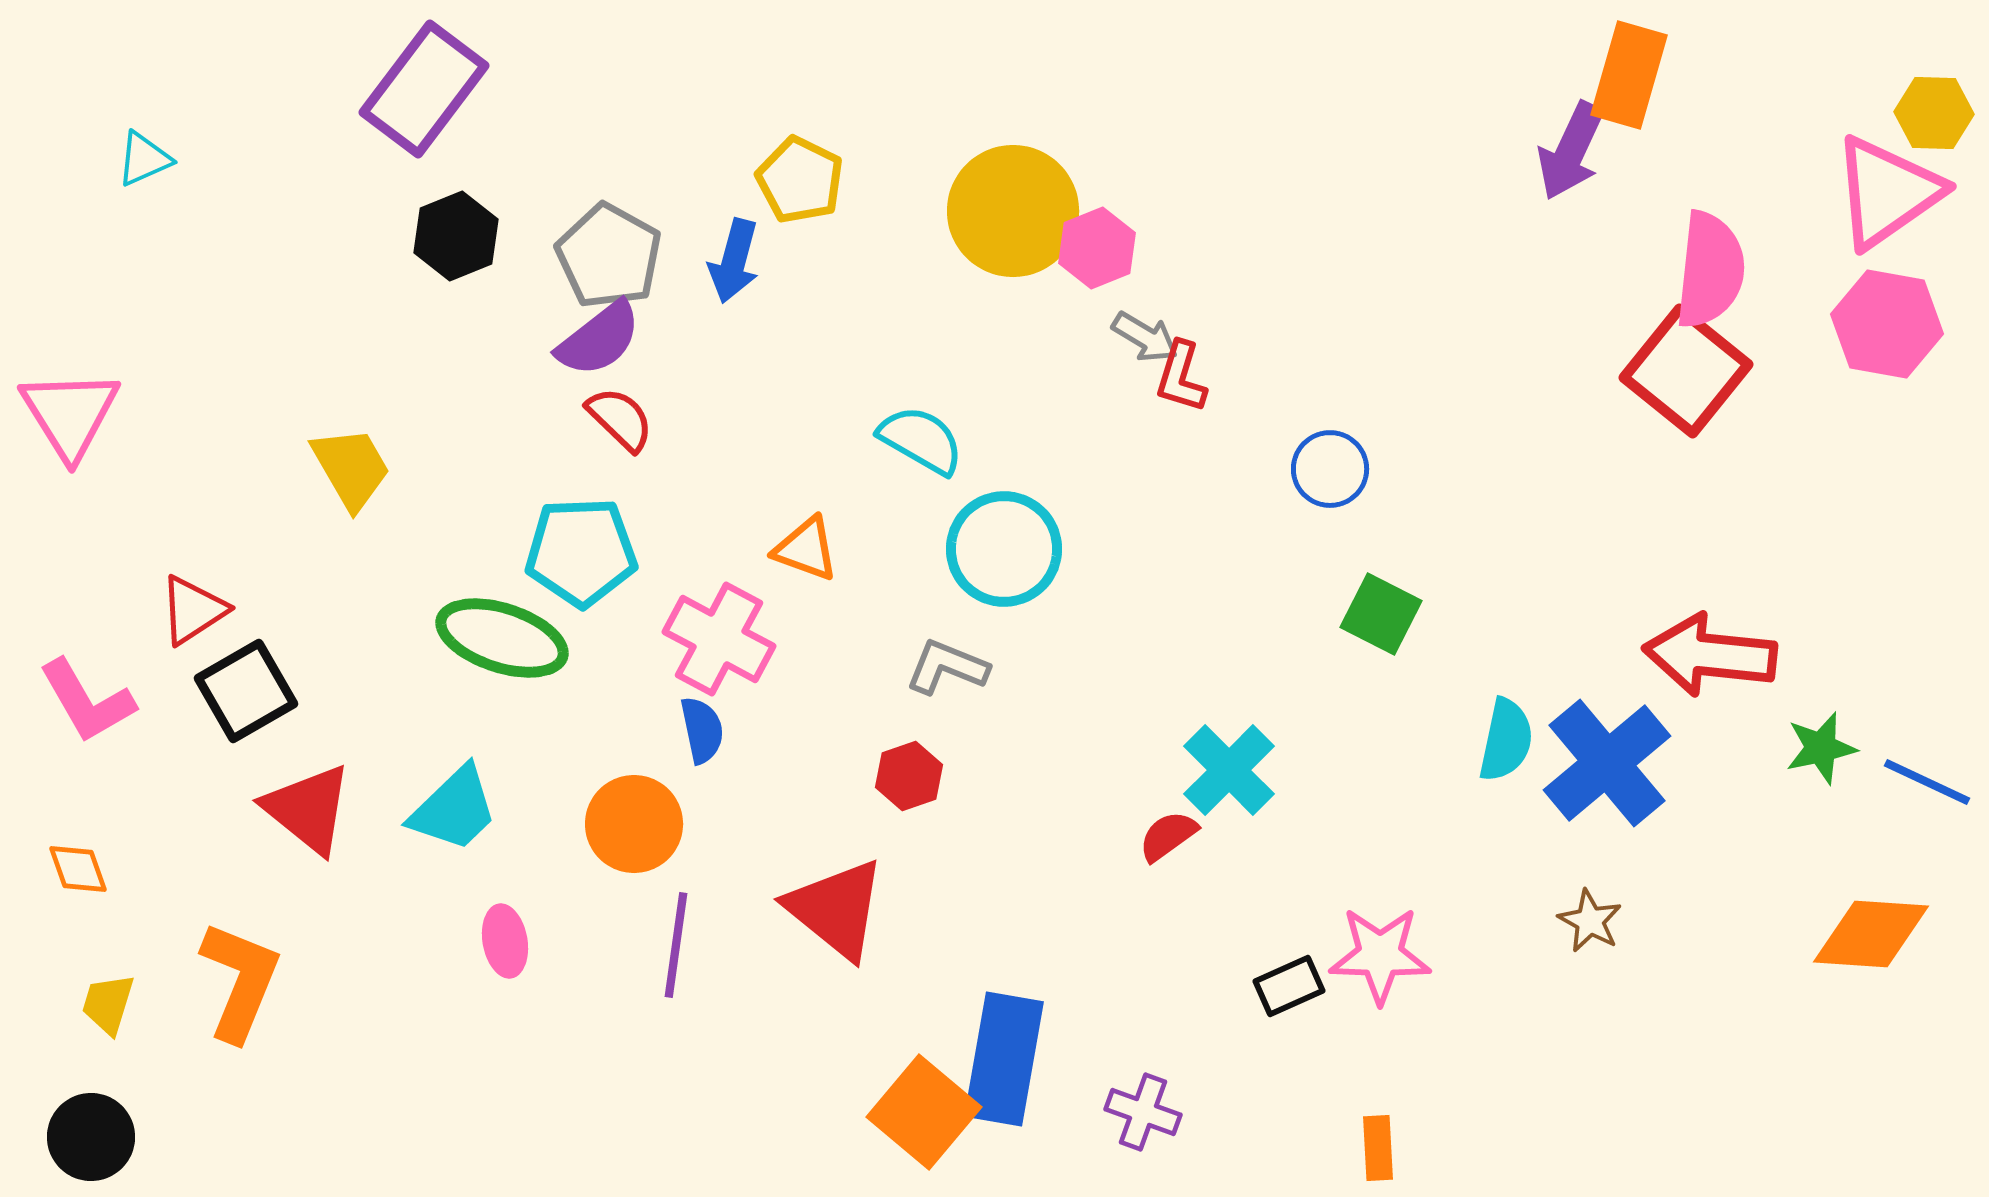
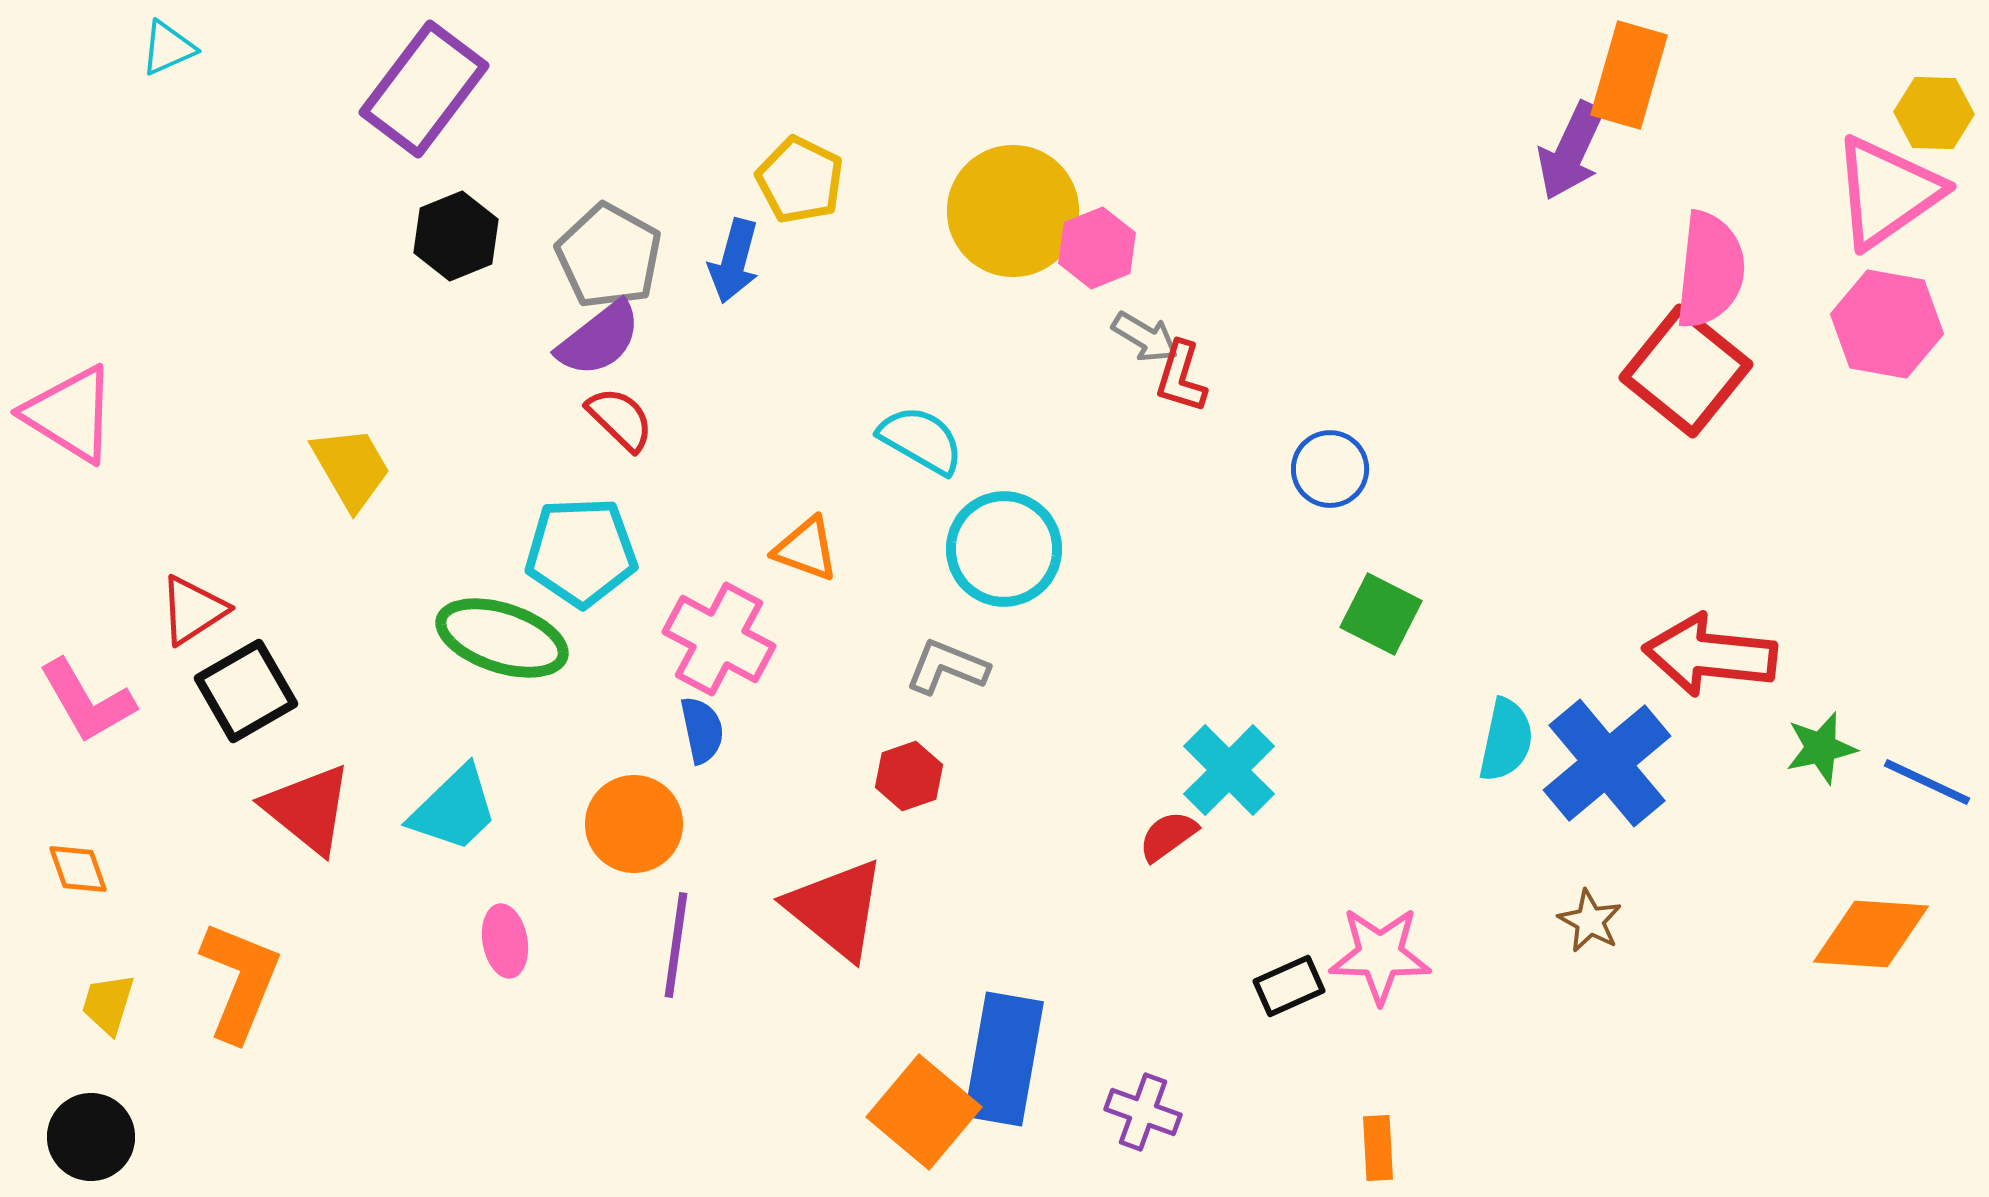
cyan triangle at (144, 159): moved 24 px right, 111 px up
pink triangle at (70, 414): rotated 26 degrees counterclockwise
